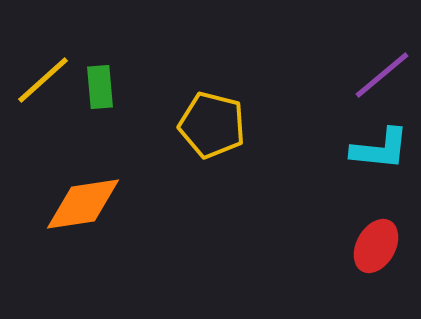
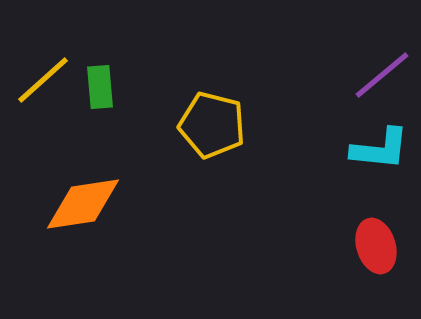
red ellipse: rotated 46 degrees counterclockwise
